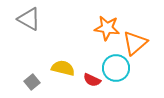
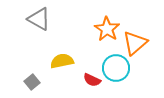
gray triangle: moved 10 px right
orange star: moved 1 px down; rotated 25 degrees clockwise
yellow semicircle: moved 1 px left, 7 px up; rotated 25 degrees counterclockwise
